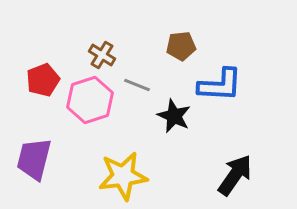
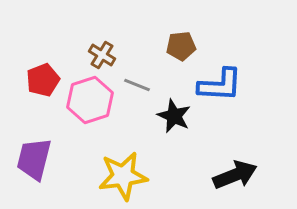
black arrow: rotated 33 degrees clockwise
